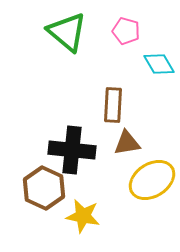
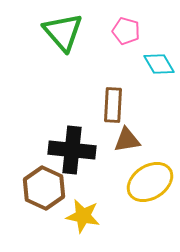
green triangle: moved 4 px left; rotated 9 degrees clockwise
brown triangle: moved 3 px up
yellow ellipse: moved 2 px left, 2 px down
